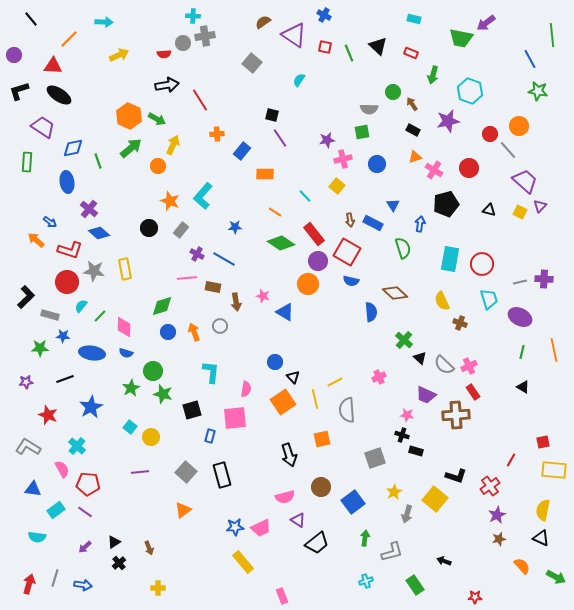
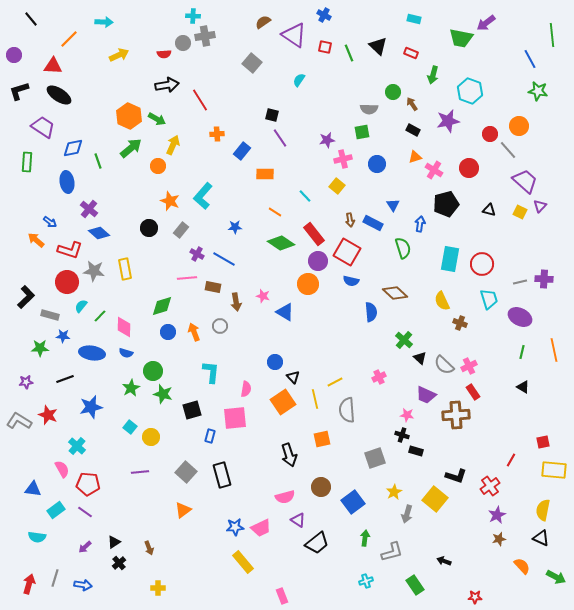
blue star at (91, 407): rotated 15 degrees clockwise
gray L-shape at (28, 447): moved 9 px left, 26 px up
